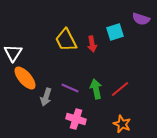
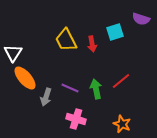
red line: moved 1 px right, 8 px up
